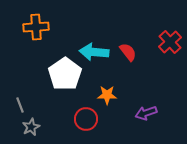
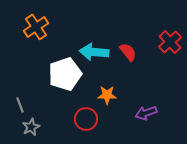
orange cross: rotated 30 degrees counterclockwise
white pentagon: rotated 16 degrees clockwise
